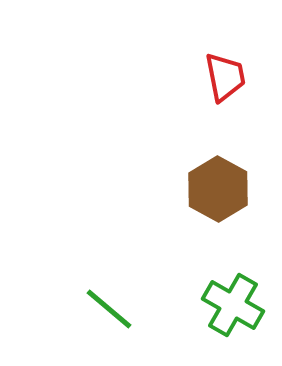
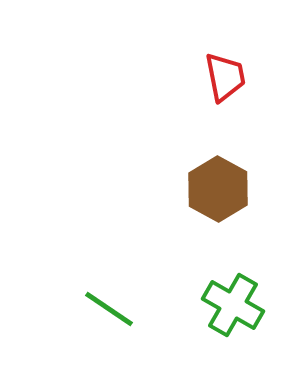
green line: rotated 6 degrees counterclockwise
